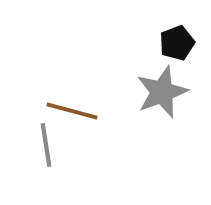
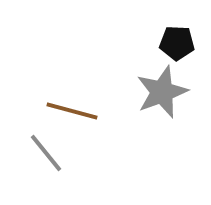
black pentagon: rotated 24 degrees clockwise
gray line: moved 8 px down; rotated 30 degrees counterclockwise
